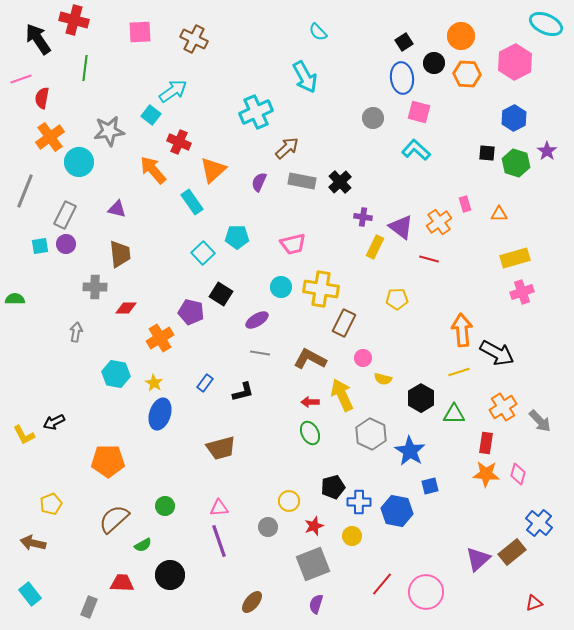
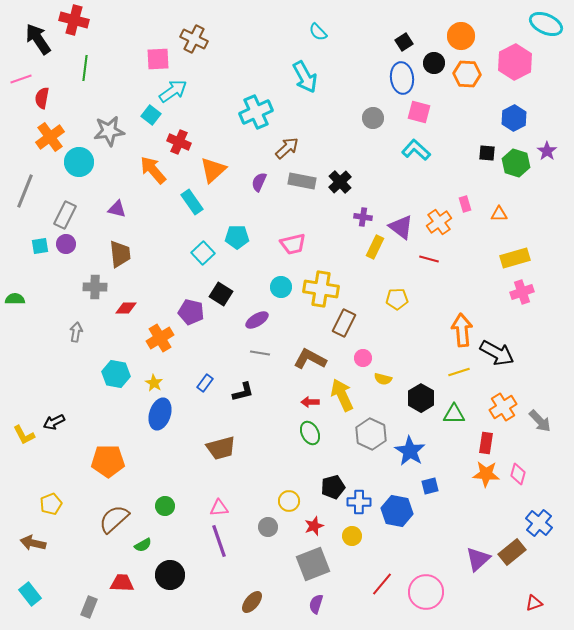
pink square at (140, 32): moved 18 px right, 27 px down
